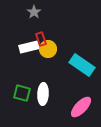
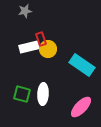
gray star: moved 9 px left, 1 px up; rotated 24 degrees clockwise
green square: moved 1 px down
